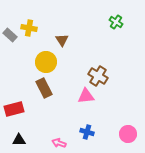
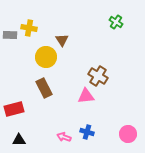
gray rectangle: rotated 40 degrees counterclockwise
yellow circle: moved 5 px up
pink arrow: moved 5 px right, 6 px up
